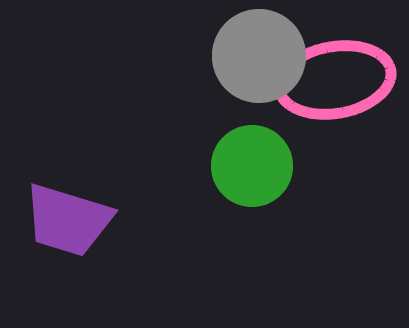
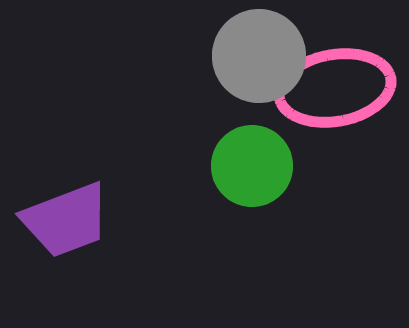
pink ellipse: moved 8 px down
purple trapezoid: moved 2 px left; rotated 38 degrees counterclockwise
